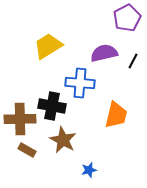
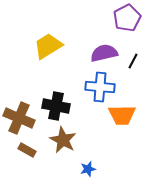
blue cross: moved 20 px right, 4 px down
black cross: moved 4 px right
orange trapezoid: moved 6 px right; rotated 76 degrees clockwise
brown cross: moved 1 px left, 1 px up; rotated 24 degrees clockwise
blue star: moved 1 px left, 1 px up
